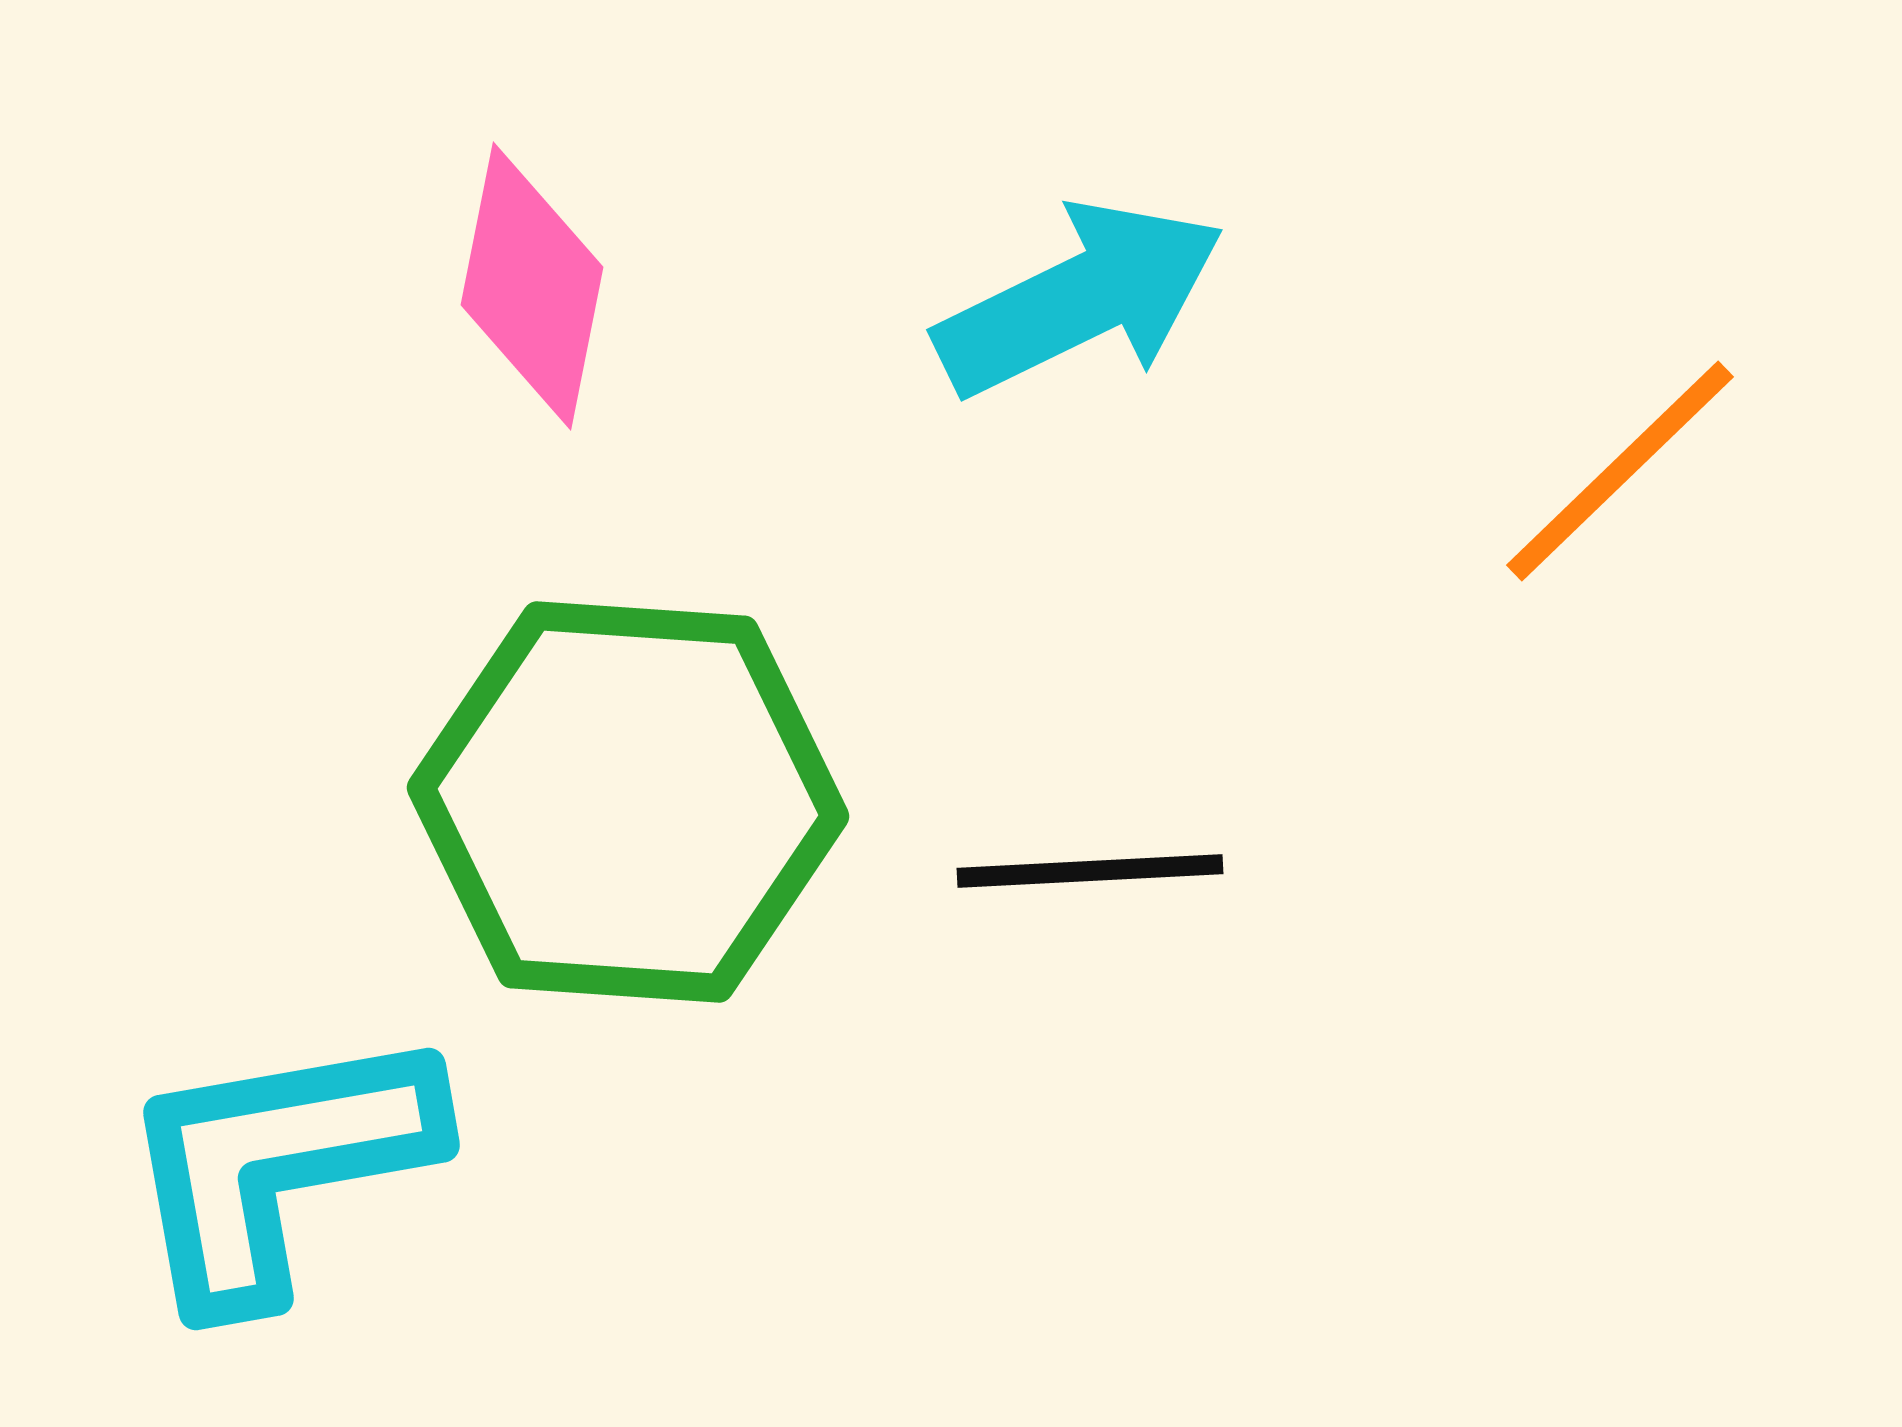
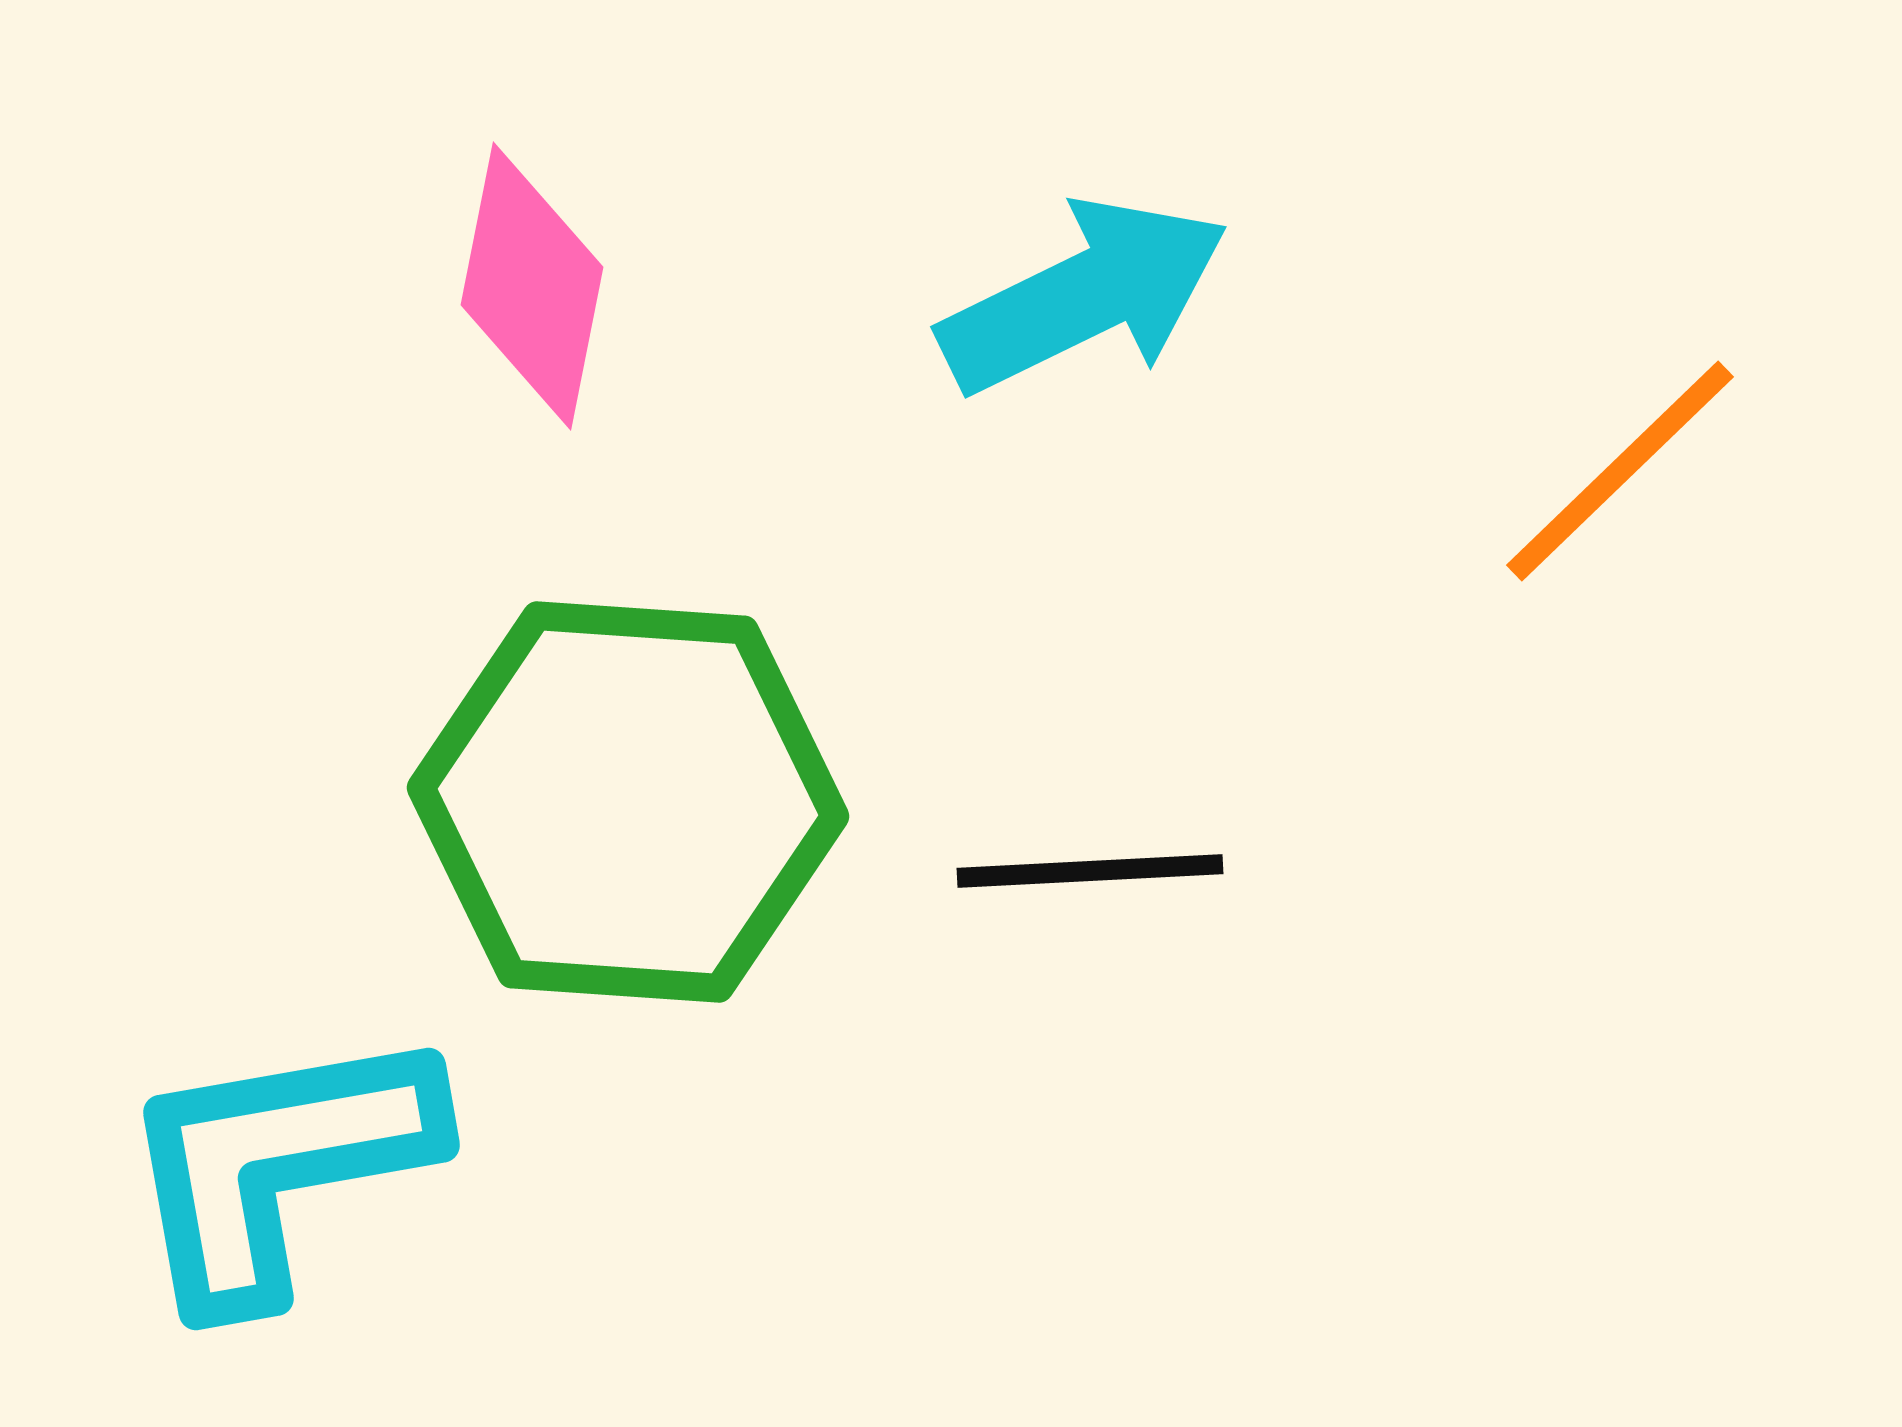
cyan arrow: moved 4 px right, 3 px up
